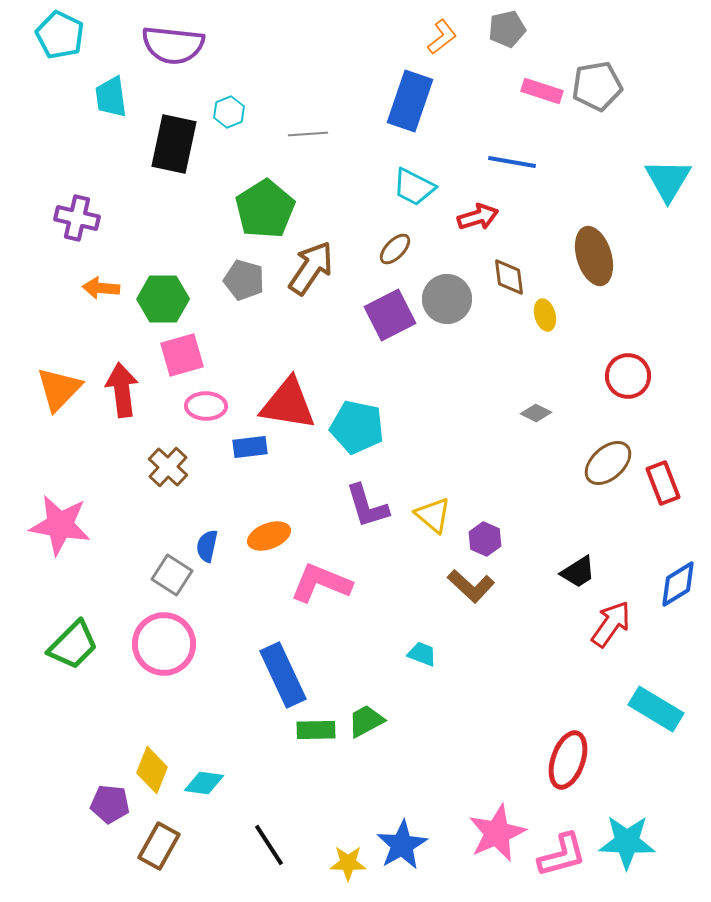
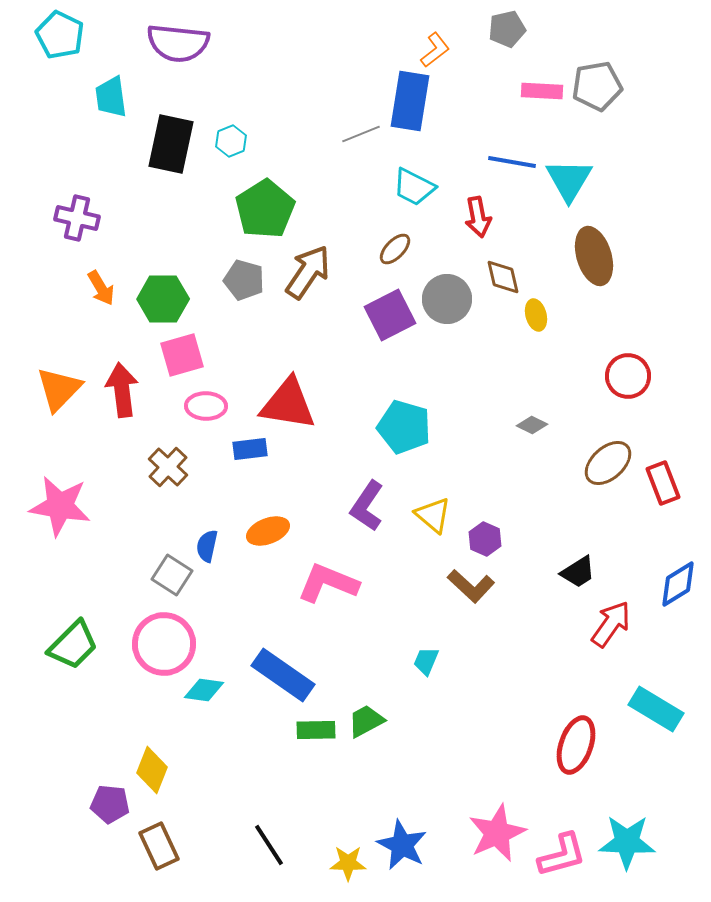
orange L-shape at (442, 37): moved 7 px left, 13 px down
purple semicircle at (173, 45): moved 5 px right, 2 px up
pink rectangle at (542, 91): rotated 15 degrees counterclockwise
blue rectangle at (410, 101): rotated 10 degrees counterclockwise
cyan hexagon at (229, 112): moved 2 px right, 29 px down
gray line at (308, 134): moved 53 px right; rotated 18 degrees counterclockwise
black rectangle at (174, 144): moved 3 px left
cyan triangle at (668, 180): moved 99 px left
red arrow at (478, 217): rotated 96 degrees clockwise
brown arrow at (311, 268): moved 3 px left, 4 px down
brown diamond at (509, 277): moved 6 px left; rotated 6 degrees counterclockwise
orange arrow at (101, 288): rotated 126 degrees counterclockwise
yellow ellipse at (545, 315): moved 9 px left
gray diamond at (536, 413): moved 4 px left, 12 px down
cyan pentagon at (357, 427): moved 47 px right; rotated 4 degrees clockwise
blue rectangle at (250, 447): moved 2 px down
purple L-shape at (367, 506): rotated 51 degrees clockwise
pink star at (60, 525): moved 19 px up
orange ellipse at (269, 536): moved 1 px left, 5 px up
pink L-shape at (321, 583): moved 7 px right
cyan trapezoid at (422, 654): moved 4 px right, 7 px down; rotated 88 degrees counterclockwise
blue rectangle at (283, 675): rotated 30 degrees counterclockwise
red ellipse at (568, 760): moved 8 px right, 15 px up
cyan diamond at (204, 783): moved 93 px up
blue star at (402, 845): rotated 15 degrees counterclockwise
brown rectangle at (159, 846): rotated 54 degrees counterclockwise
